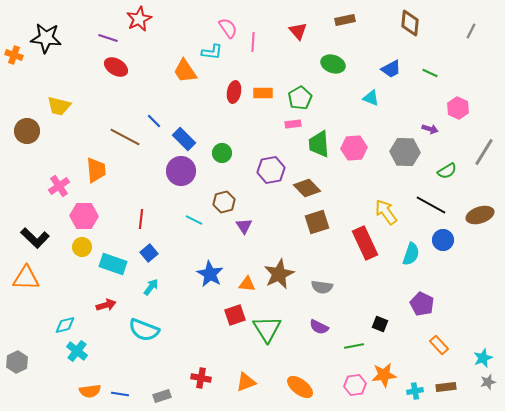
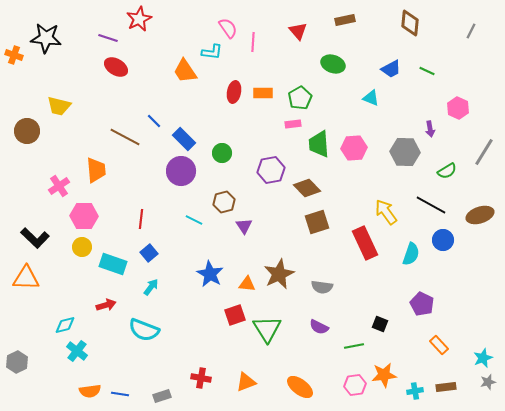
green line at (430, 73): moved 3 px left, 2 px up
purple arrow at (430, 129): rotated 63 degrees clockwise
